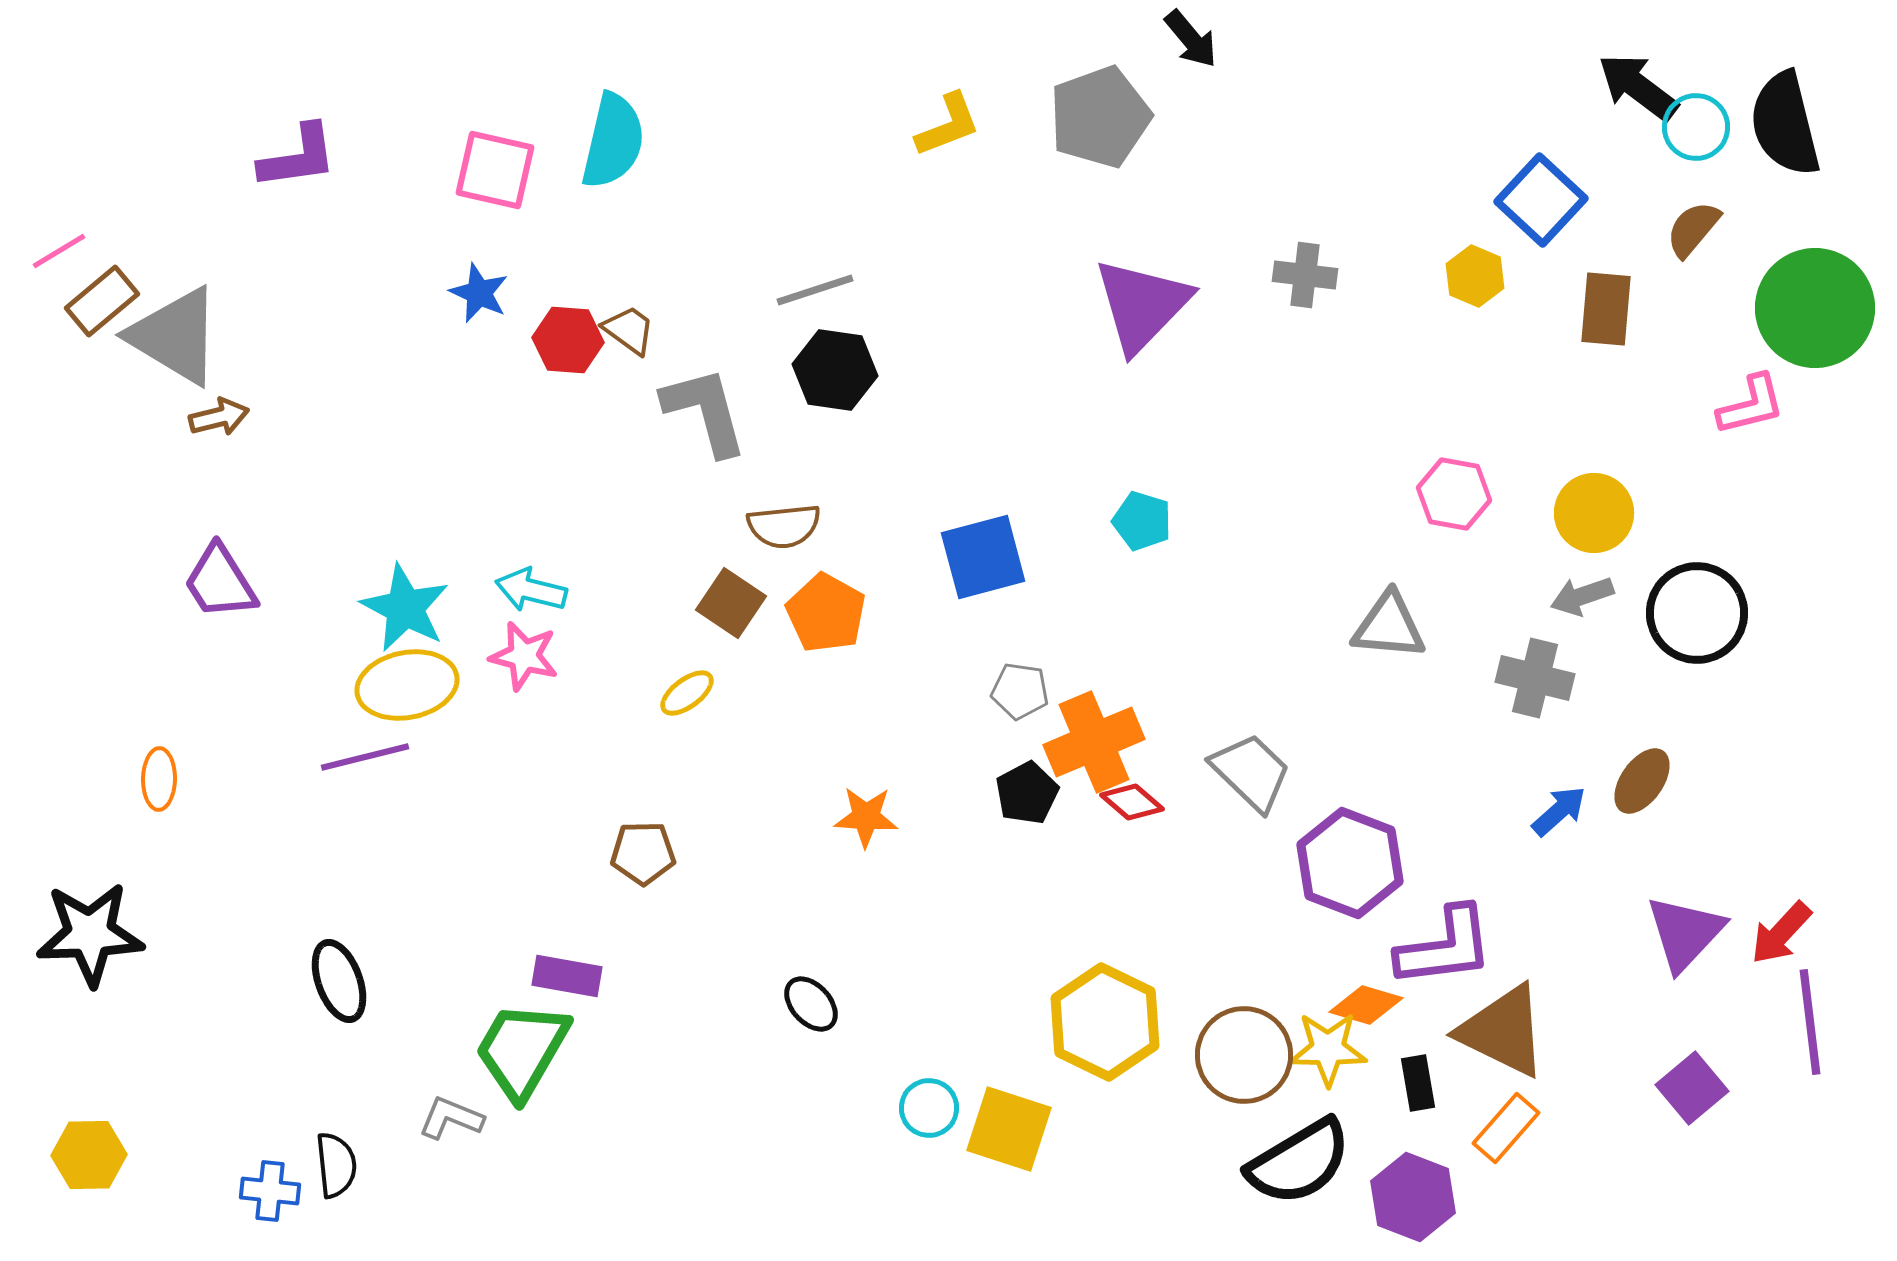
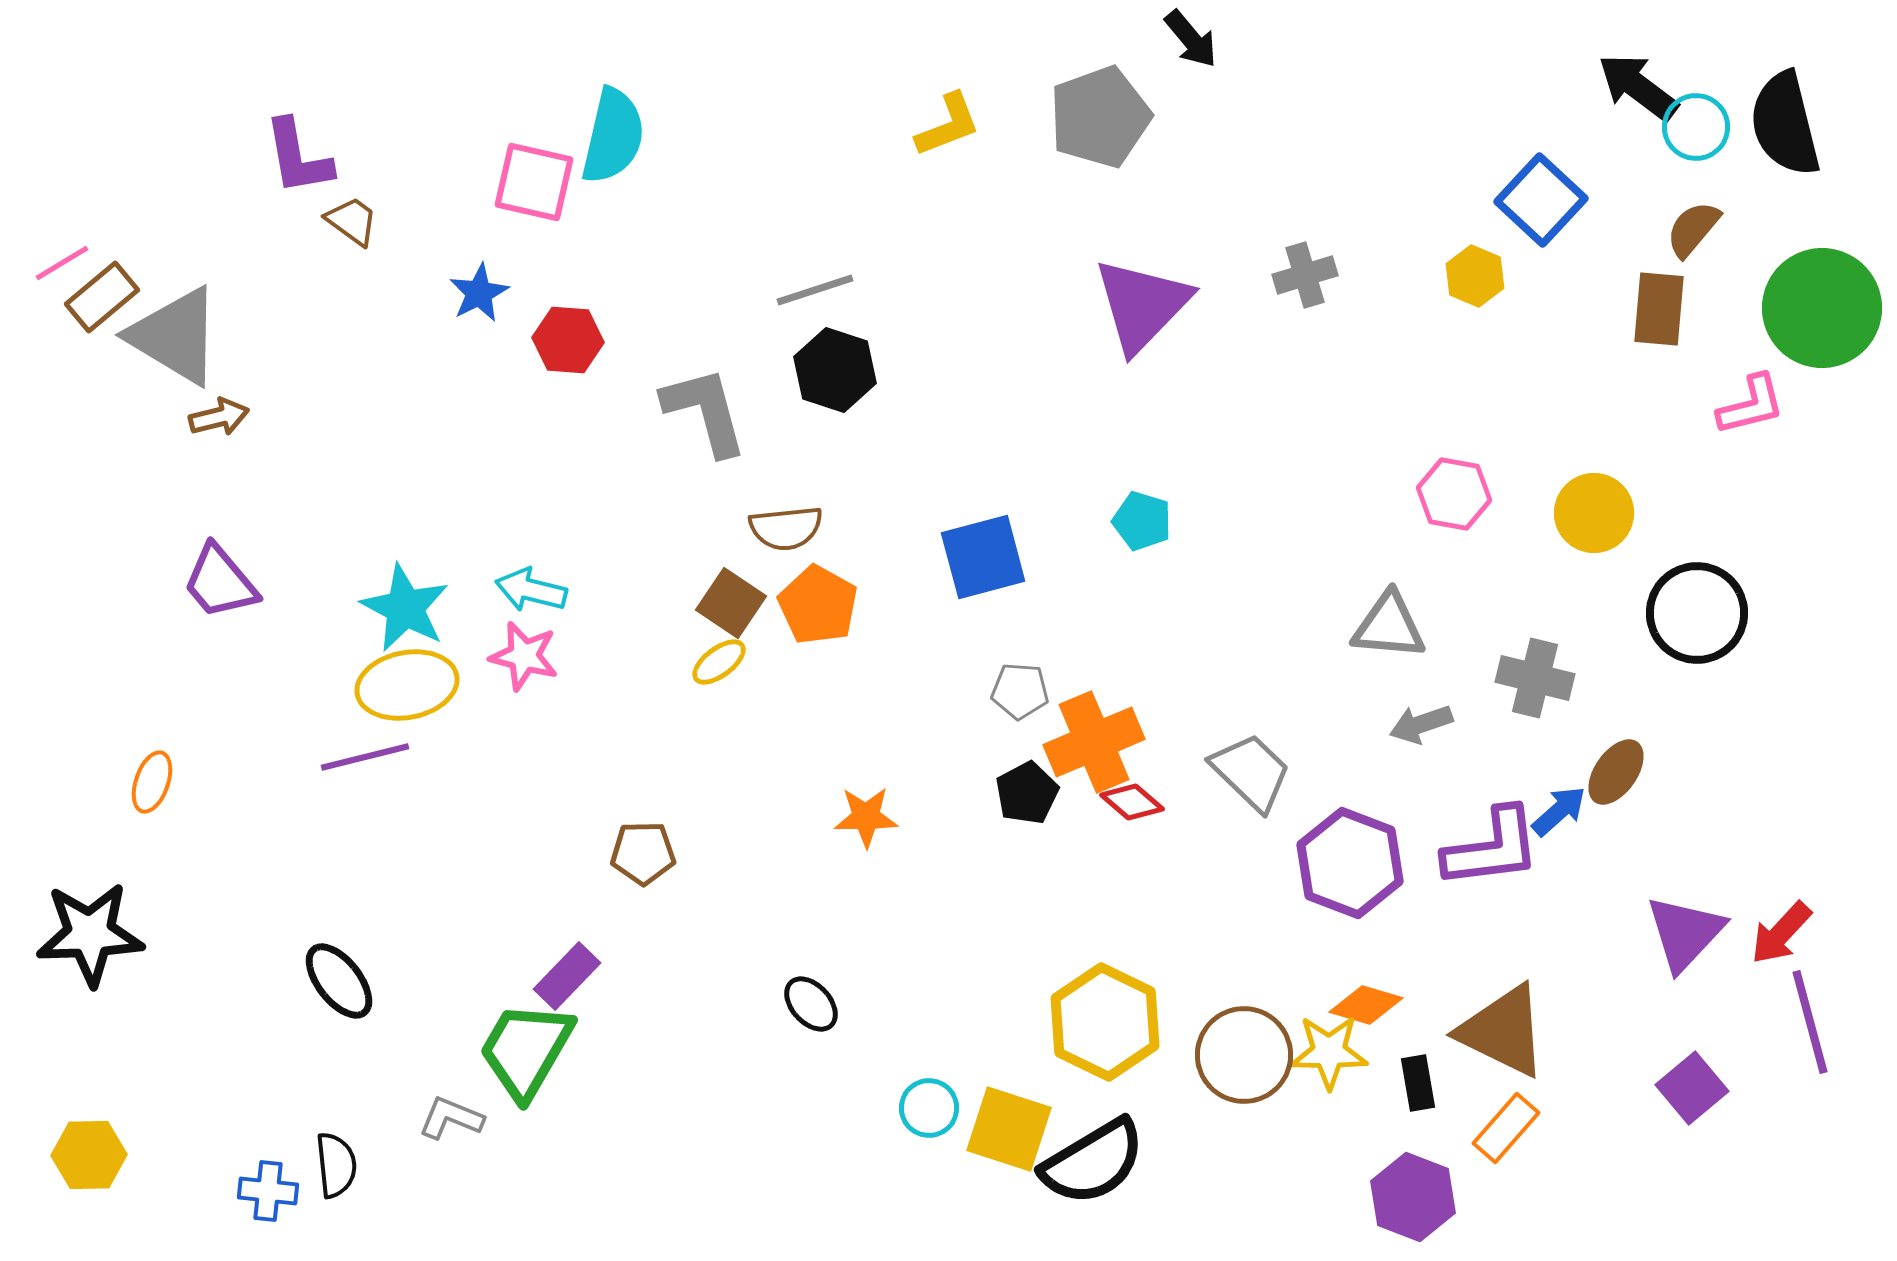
cyan semicircle at (613, 141): moved 5 px up
purple L-shape at (298, 157): rotated 88 degrees clockwise
pink square at (495, 170): moved 39 px right, 12 px down
pink line at (59, 251): moved 3 px right, 12 px down
gray cross at (1305, 275): rotated 24 degrees counterclockwise
blue star at (479, 293): rotated 20 degrees clockwise
brown rectangle at (102, 301): moved 4 px up
green circle at (1815, 308): moved 7 px right
brown rectangle at (1606, 309): moved 53 px right
brown trapezoid at (629, 330): moved 277 px left, 109 px up
black hexagon at (835, 370): rotated 10 degrees clockwise
brown semicircle at (784, 526): moved 2 px right, 2 px down
purple trapezoid at (220, 582): rotated 8 degrees counterclockwise
gray arrow at (1582, 596): moved 161 px left, 128 px down
orange pentagon at (826, 613): moved 8 px left, 8 px up
gray pentagon at (1020, 691): rotated 4 degrees counterclockwise
yellow ellipse at (687, 693): moved 32 px right, 31 px up
orange ellipse at (159, 779): moved 7 px left, 3 px down; rotated 18 degrees clockwise
brown ellipse at (1642, 781): moved 26 px left, 9 px up
orange star at (866, 817): rotated 4 degrees counterclockwise
purple L-shape at (1445, 947): moved 47 px right, 99 px up
purple rectangle at (567, 976): rotated 56 degrees counterclockwise
black ellipse at (339, 981): rotated 18 degrees counterclockwise
purple line at (1810, 1022): rotated 8 degrees counterclockwise
yellow star at (1328, 1049): moved 1 px right, 3 px down
green trapezoid at (522, 1050): moved 4 px right
black semicircle at (1299, 1162): moved 206 px left
blue cross at (270, 1191): moved 2 px left
